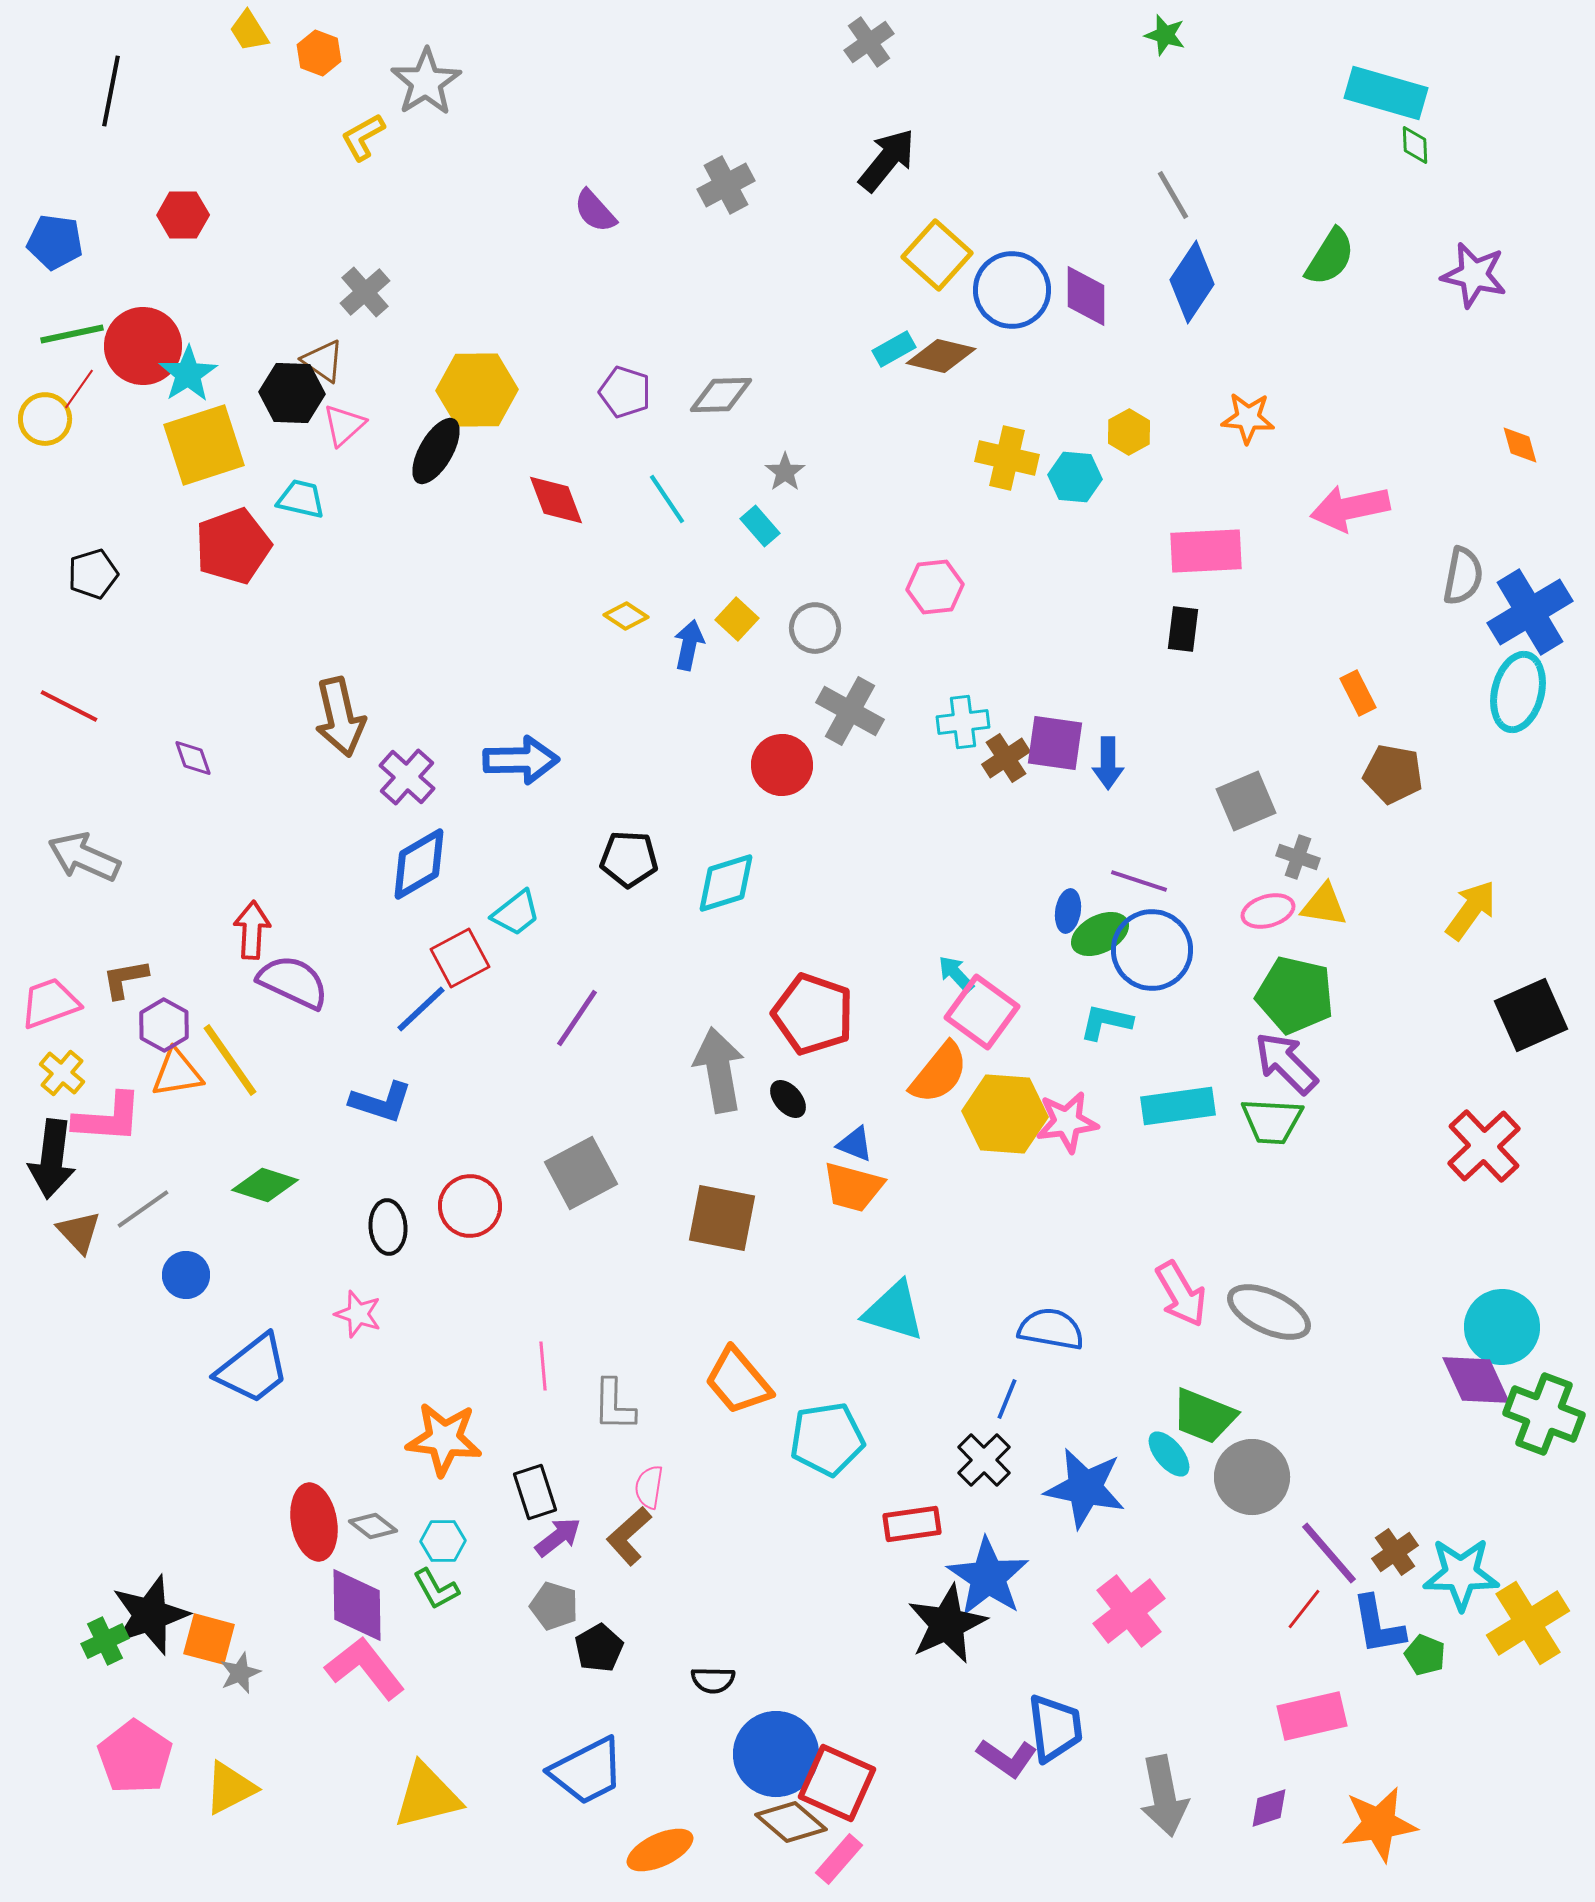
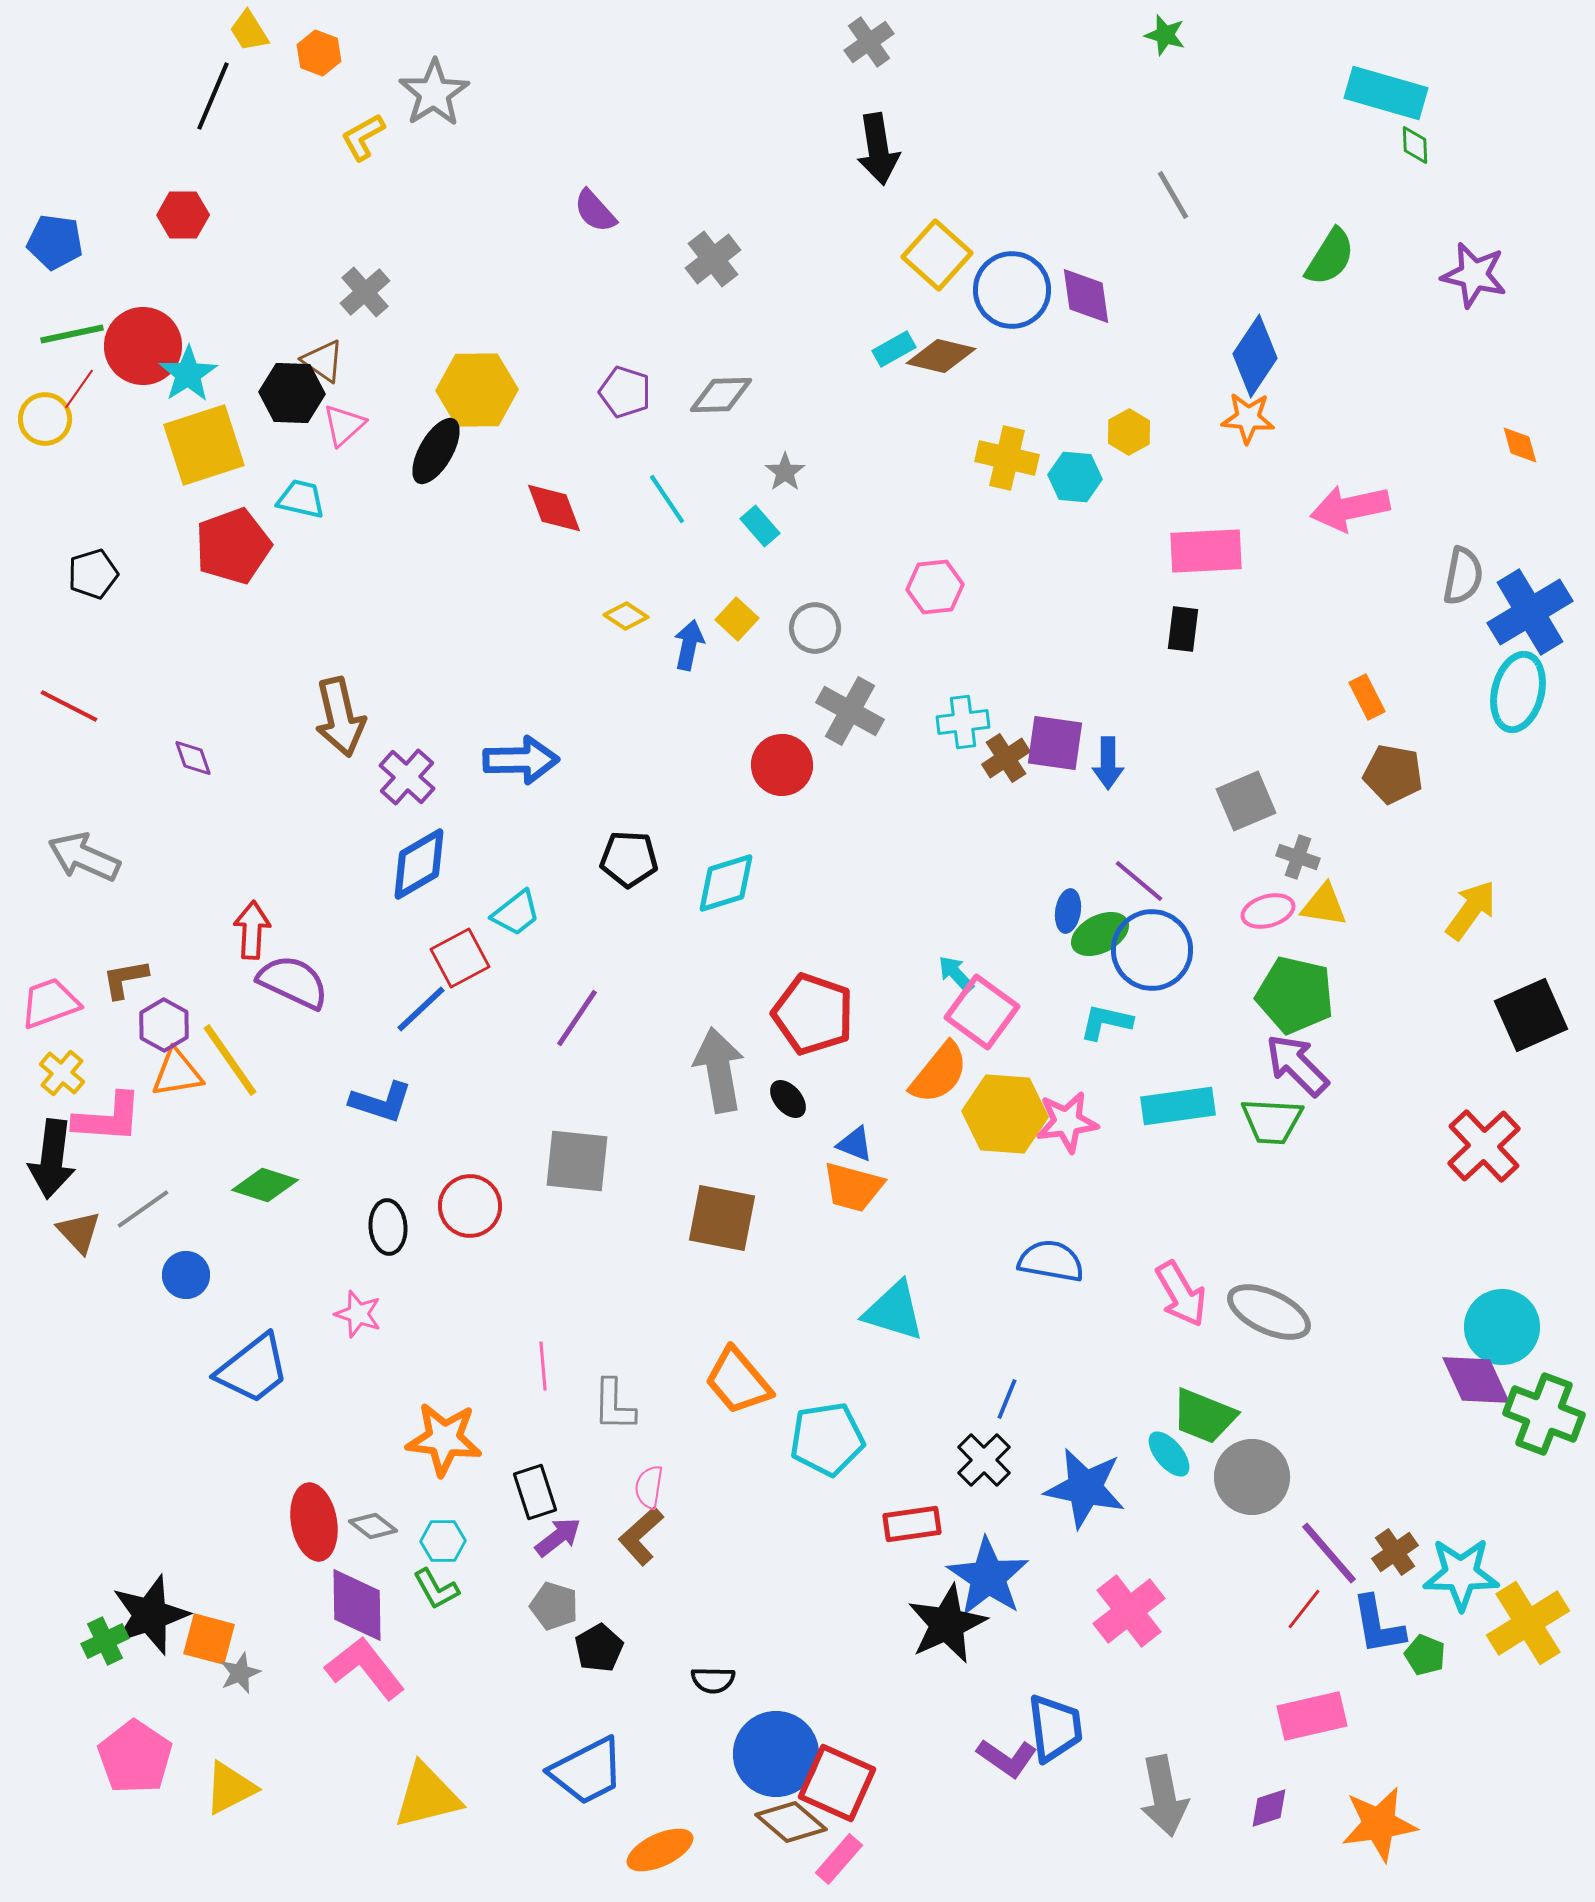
gray star at (426, 82): moved 8 px right, 11 px down
black line at (111, 91): moved 102 px right, 5 px down; rotated 12 degrees clockwise
black arrow at (887, 160): moved 9 px left, 11 px up; rotated 132 degrees clockwise
gray cross at (726, 185): moved 13 px left, 74 px down; rotated 10 degrees counterclockwise
blue diamond at (1192, 282): moved 63 px right, 74 px down
purple diamond at (1086, 296): rotated 8 degrees counterclockwise
red diamond at (556, 500): moved 2 px left, 8 px down
orange rectangle at (1358, 693): moved 9 px right, 4 px down
purple line at (1139, 881): rotated 22 degrees clockwise
purple arrow at (1286, 1063): moved 11 px right, 2 px down
gray square at (581, 1173): moved 4 px left, 12 px up; rotated 34 degrees clockwise
blue semicircle at (1051, 1329): moved 68 px up
brown L-shape at (629, 1536): moved 12 px right
